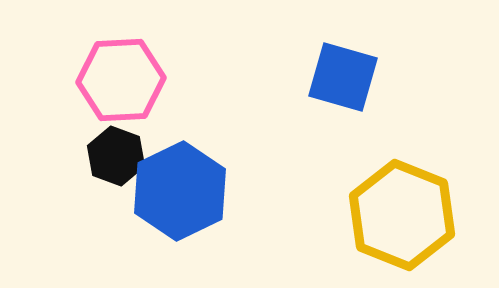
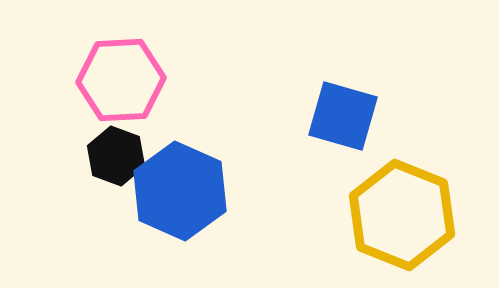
blue square: moved 39 px down
blue hexagon: rotated 10 degrees counterclockwise
